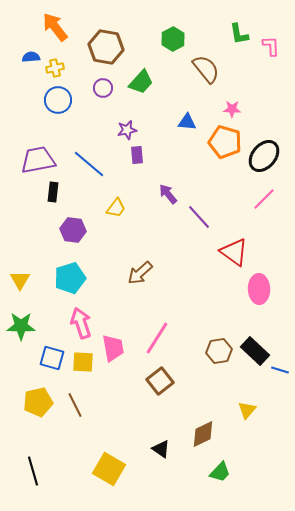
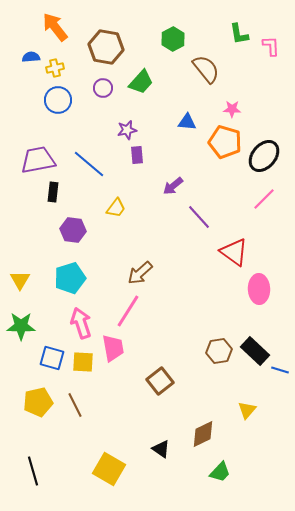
purple arrow at (168, 194): moved 5 px right, 8 px up; rotated 90 degrees counterclockwise
pink line at (157, 338): moved 29 px left, 27 px up
